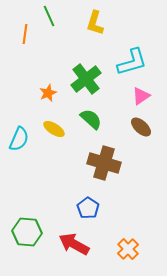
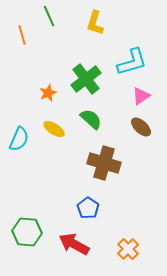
orange line: moved 3 px left, 1 px down; rotated 24 degrees counterclockwise
